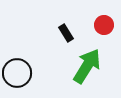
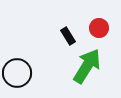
red circle: moved 5 px left, 3 px down
black rectangle: moved 2 px right, 3 px down
